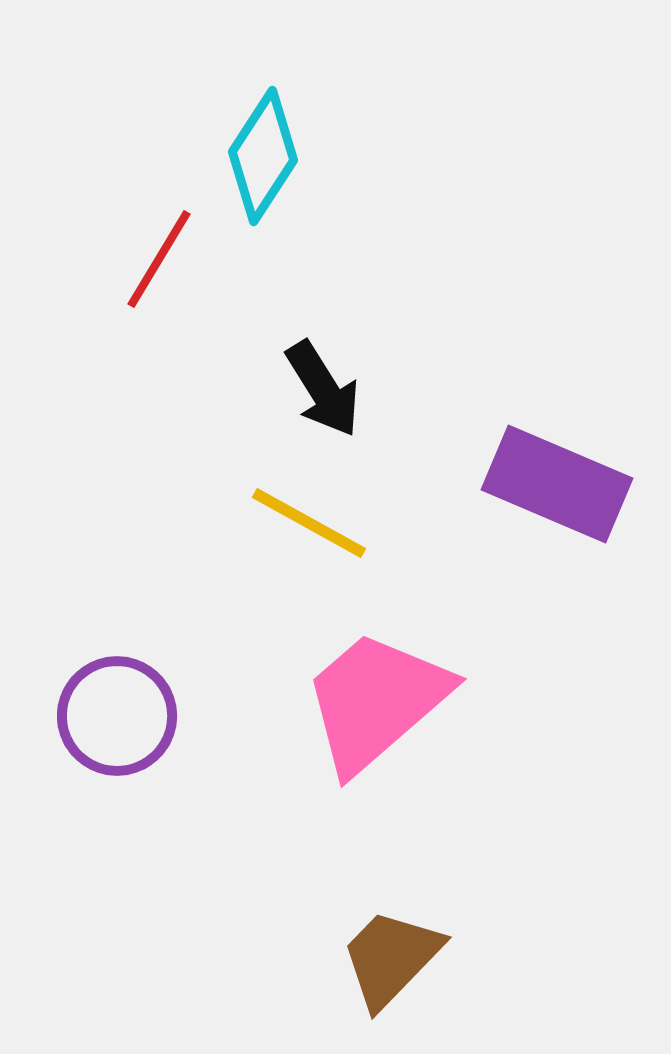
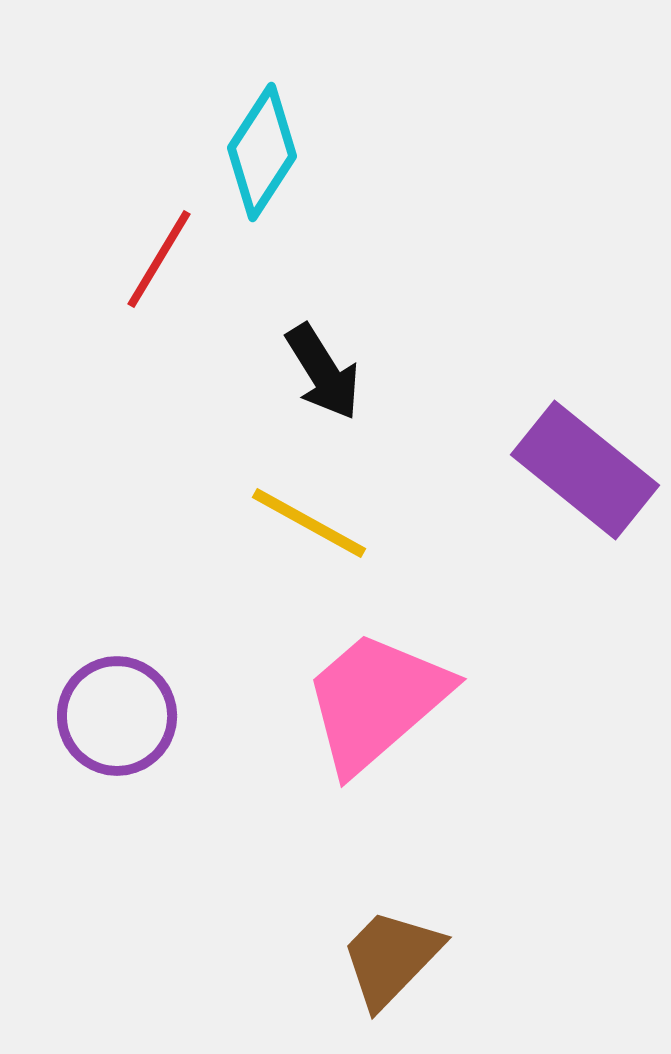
cyan diamond: moved 1 px left, 4 px up
black arrow: moved 17 px up
purple rectangle: moved 28 px right, 14 px up; rotated 16 degrees clockwise
